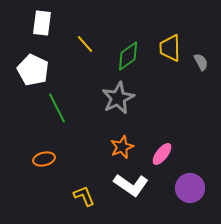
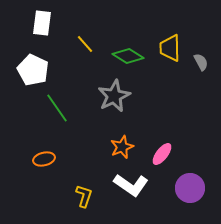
green diamond: rotated 68 degrees clockwise
gray star: moved 4 px left, 2 px up
green line: rotated 8 degrees counterclockwise
yellow L-shape: rotated 40 degrees clockwise
